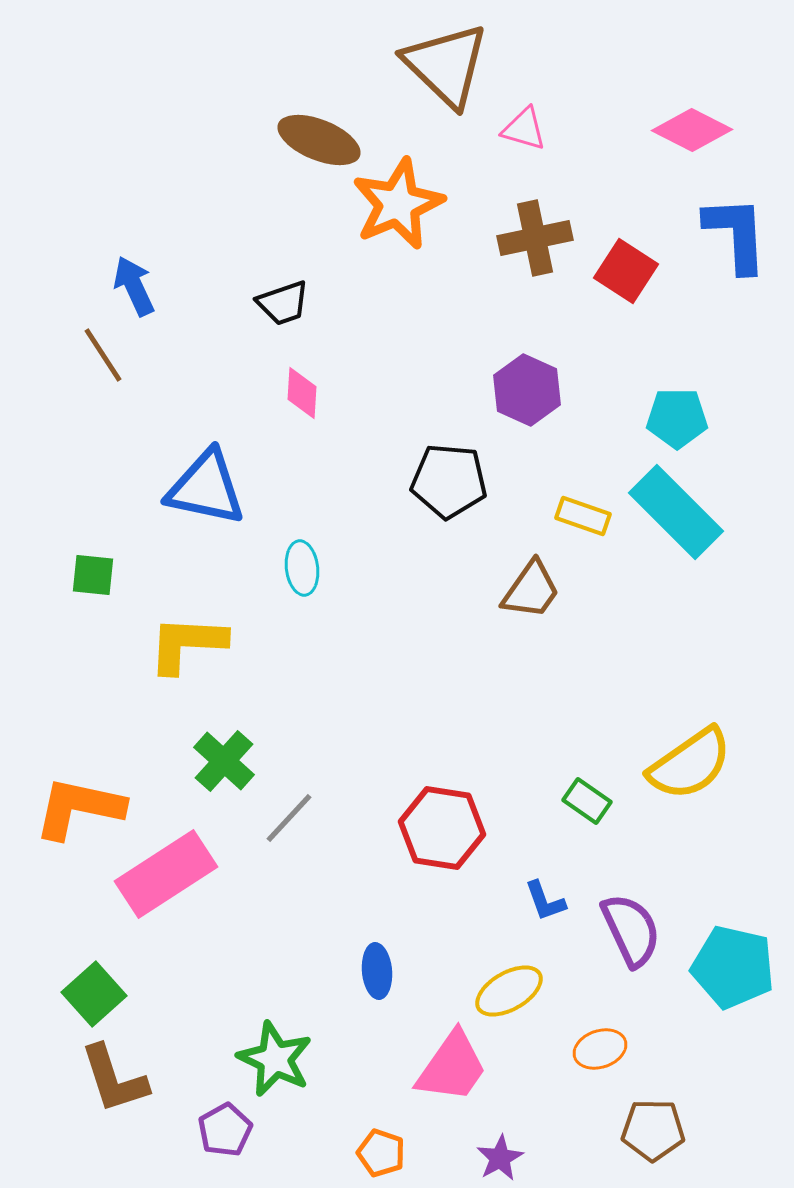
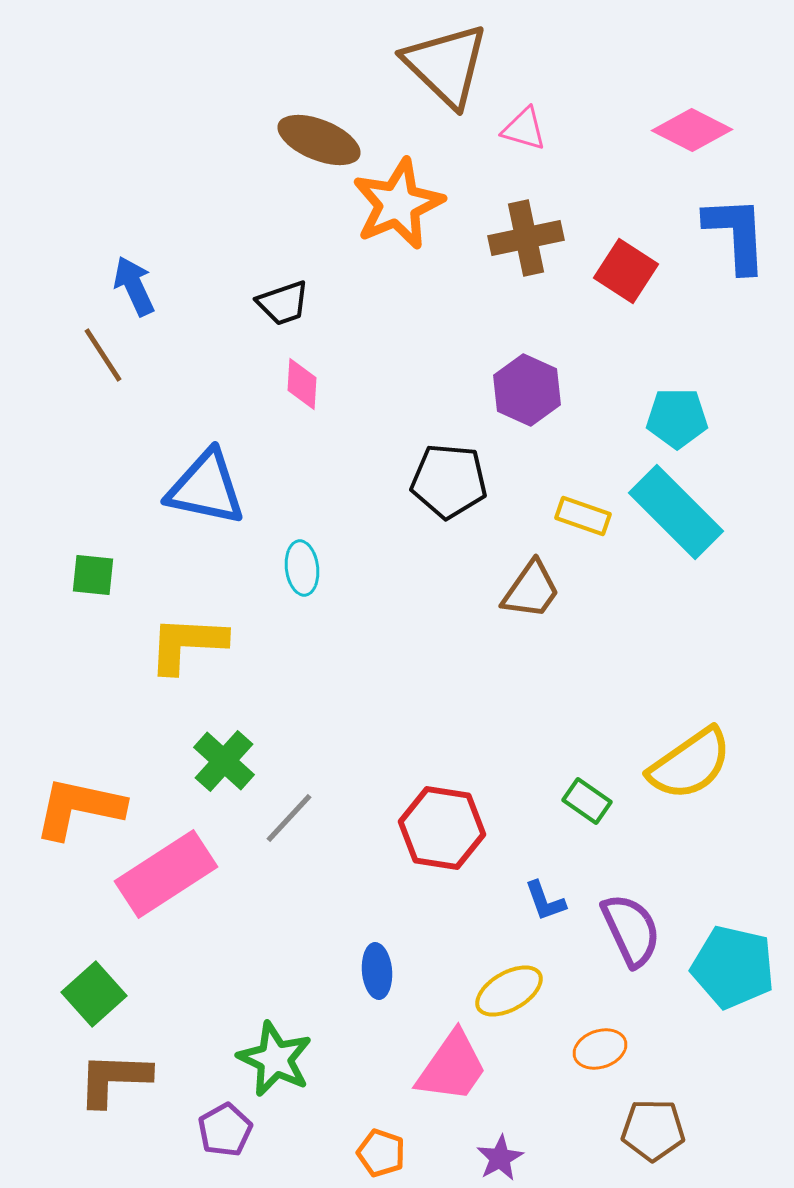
brown cross at (535, 238): moved 9 px left
pink diamond at (302, 393): moved 9 px up
brown L-shape at (114, 1079): rotated 110 degrees clockwise
